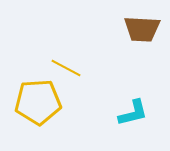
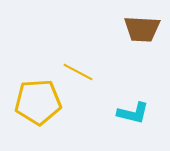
yellow line: moved 12 px right, 4 px down
cyan L-shape: rotated 28 degrees clockwise
